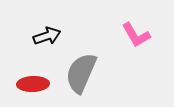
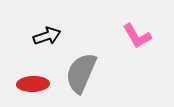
pink L-shape: moved 1 px right, 1 px down
